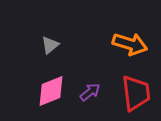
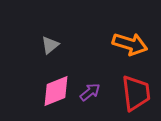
pink diamond: moved 5 px right
